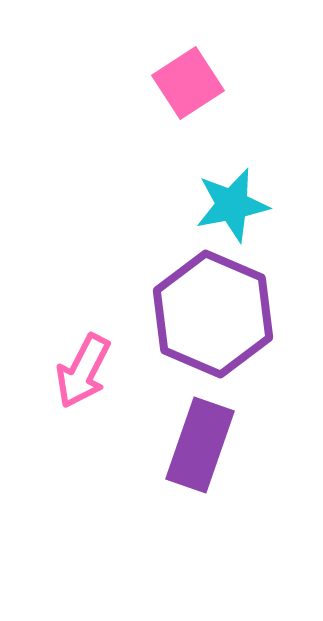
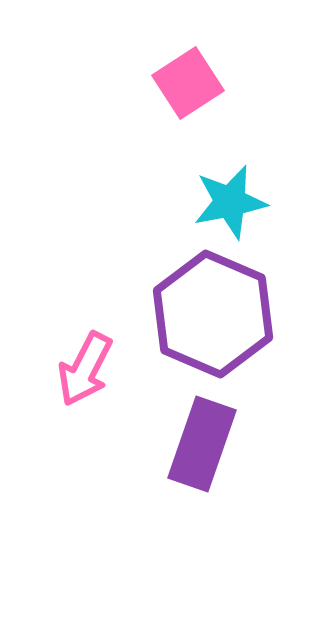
cyan star: moved 2 px left, 3 px up
pink arrow: moved 2 px right, 2 px up
purple rectangle: moved 2 px right, 1 px up
